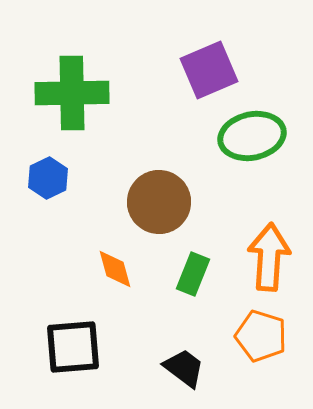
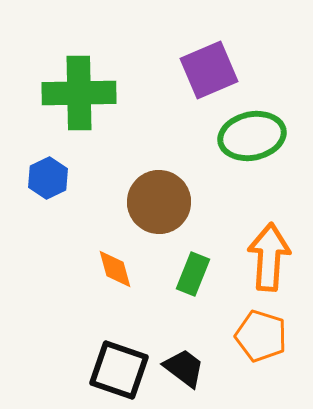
green cross: moved 7 px right
black square: moved 46 px right, 23 px down; rotated 24 degrees clockwise
